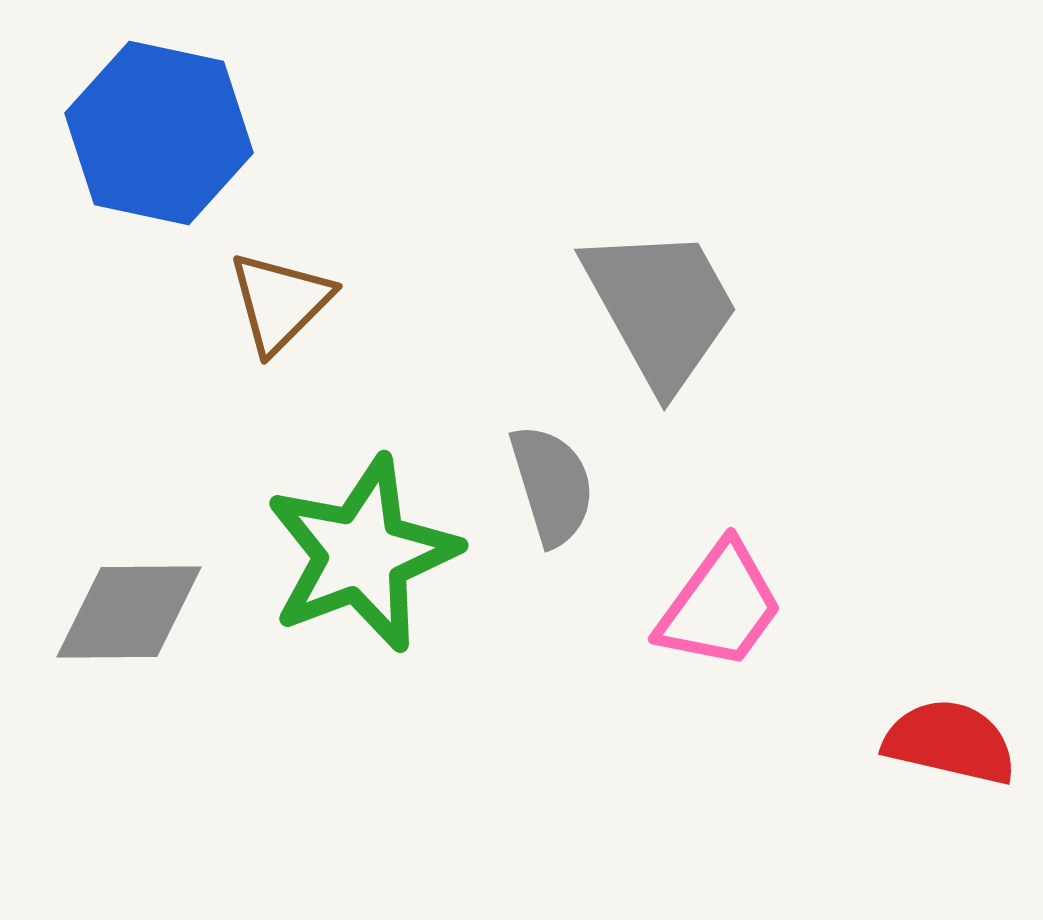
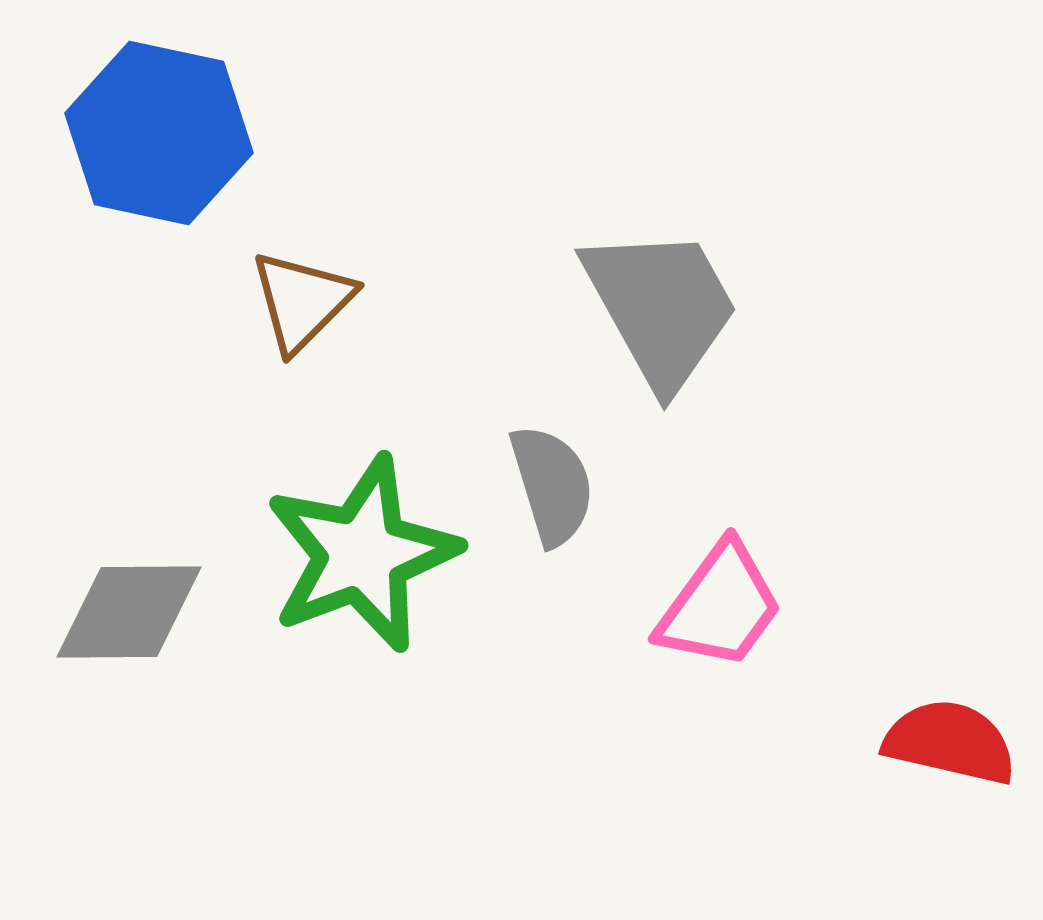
brown triangle: moved 22 px right, 1 px up
